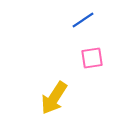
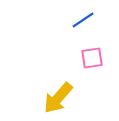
yellow arrow: moved 4 px right; rotated 8 degrees clockwise
